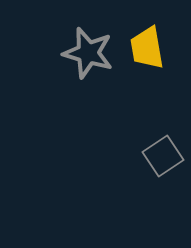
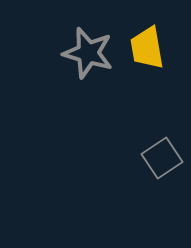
gray square: moved 1 px left, 2 px down
